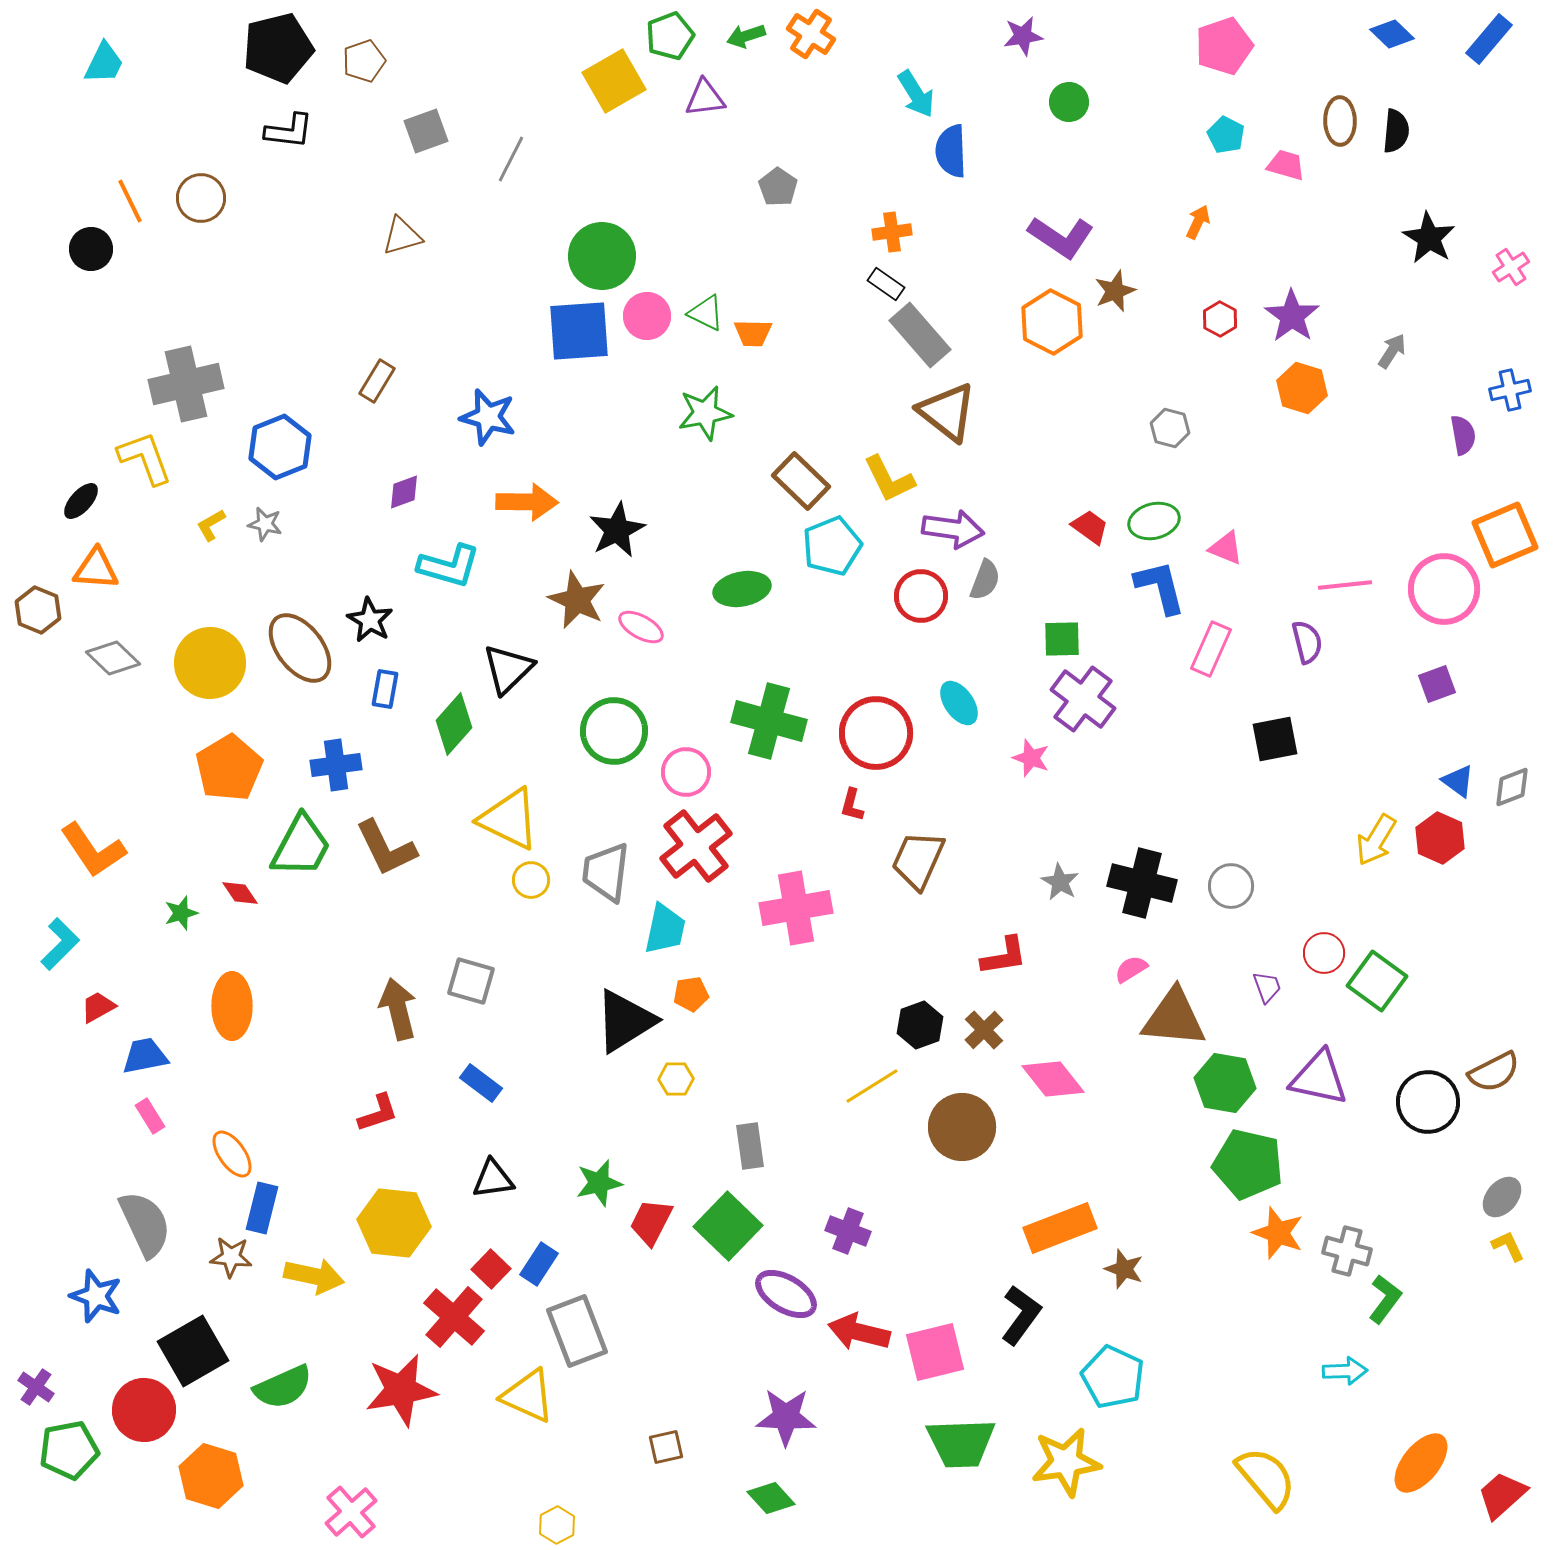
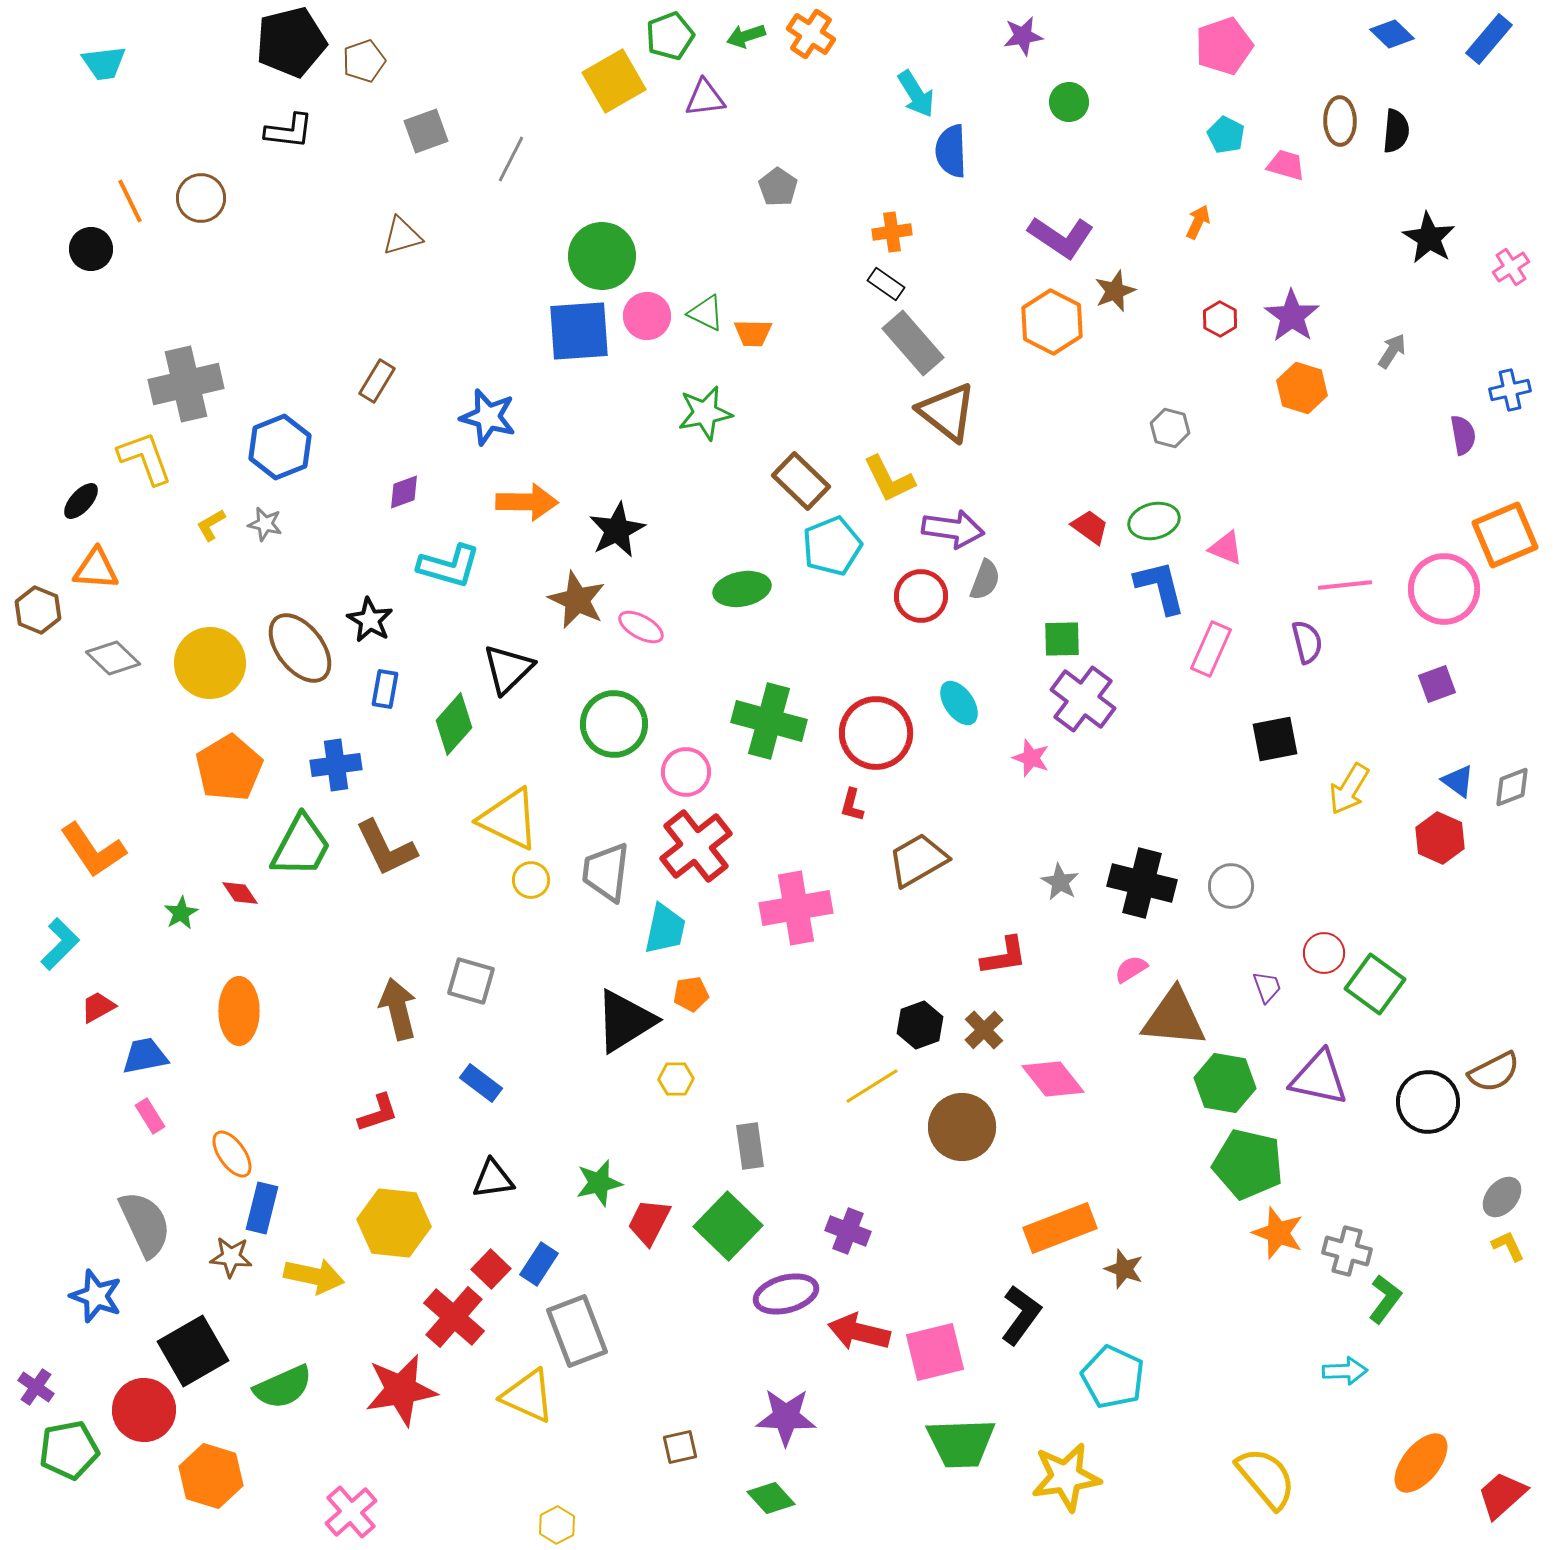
black pentagon at (278, 48): moved 13 px right, 6 px up
cyan trapezoid at (104, 63): rotated 57 degrees clockwise
gray rectangle at (920, 335): moved 7 px left, 8 px down
green circle at (614, 731): moved 7 px up
yellow arrow at (1376, 840): moved 27 px left, 51 px up
brown trapezoid at (918, 860): rotated 36 degrees clockwise
green star at (181, 913): rotated 12 degrees counterclockwise
green square at (1377, 981): moved 2 px left, 3 px down
orange ellipse at (232, 1006): moved 7 px right, 5 px down
red trapezoid at (651, 1222): moved 2 px left
purple ellipse at (786, 1294): rotated 46 degrees counterclockwise
brown square at (666, 1447): moved 14 px right
yellow star at (1066, 1462): moved 15 px down
